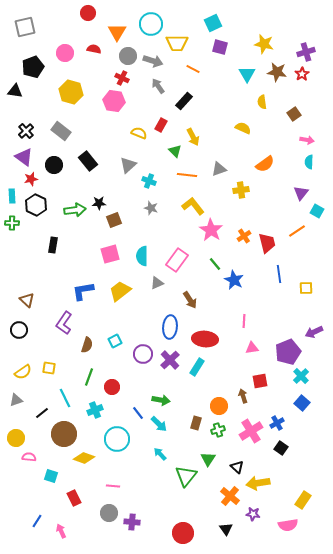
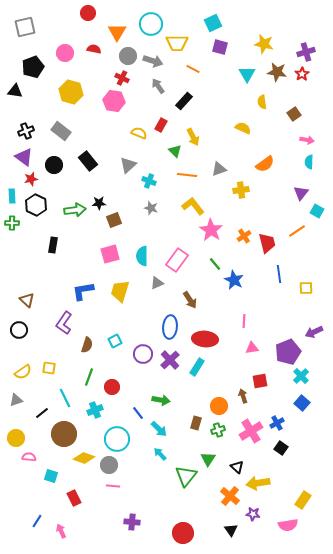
black cross at (26, 131): rotated 21 degrees clockwise
yellow trapezoid at (120, 291): rotated 35 degrees counterclockwise
cyan arrow at (159, 424): moved 5 px down
gray circle at (109, 513): moved 48 px up
black triangle at (226, 529): moved 5 px right, 1 px down
